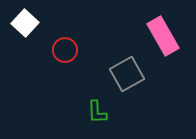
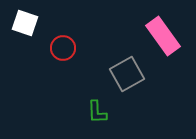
white square: rotated 24 degrees counterclockwise
pink rectangle: rotated 6 degrees counterclockwise
red circle: moved 2 px left, 2 px up
